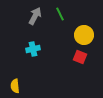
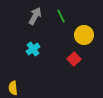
green line: moved 1 px right, 2 px down
cyan cross: rotated 24 degrees counterclockwise
red square: moved 6 px left, 2 px down; rotated 24 degrees clockwise
yellow semicircle: moved 2 px left, 2 px down
